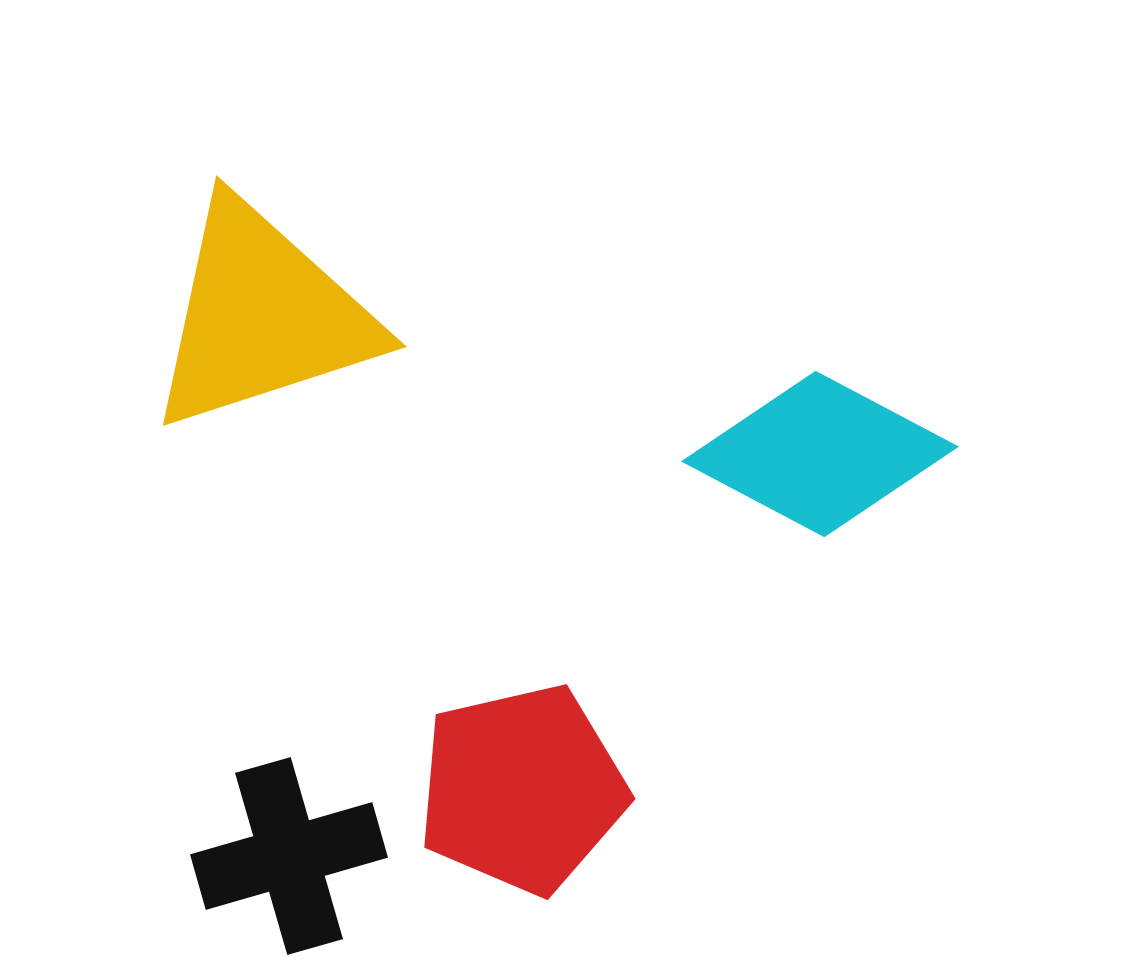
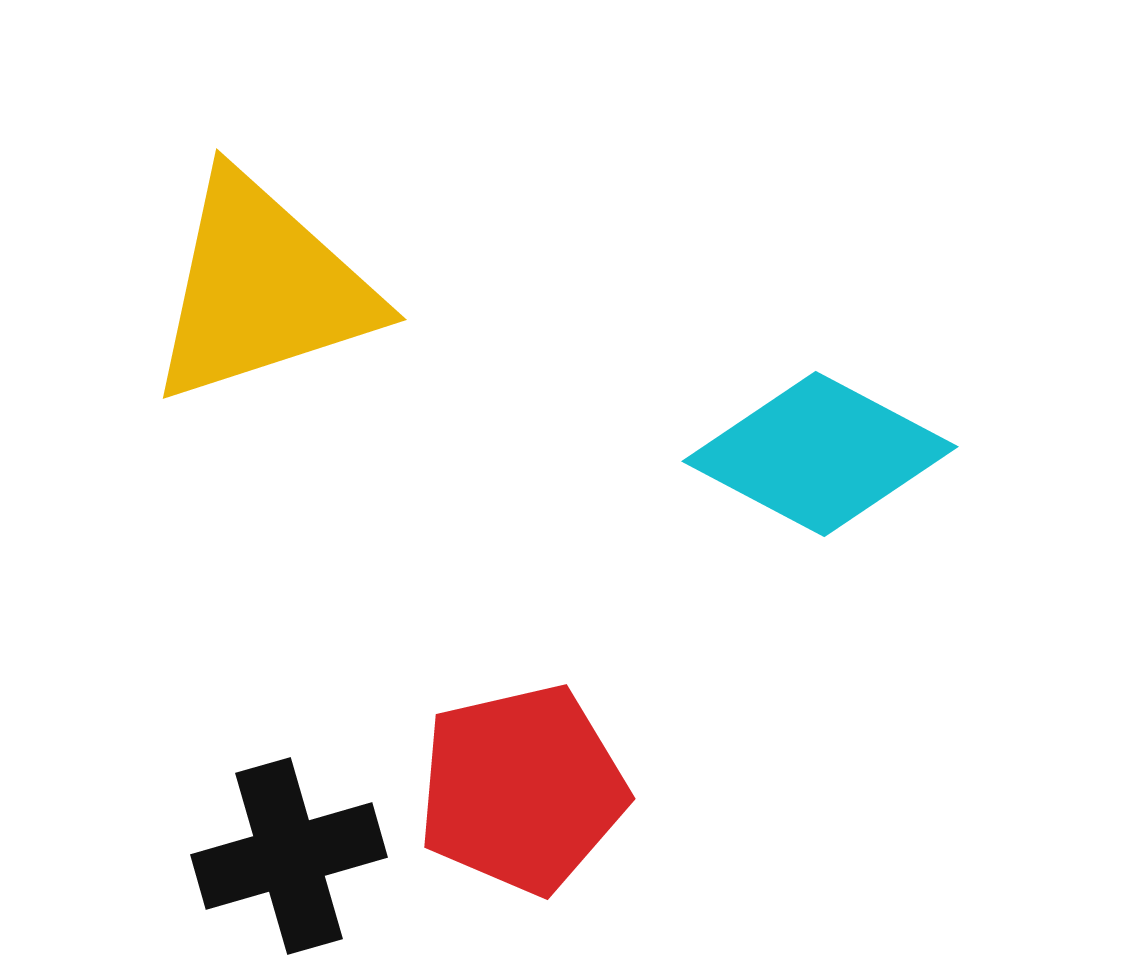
yellow triangle: moved 27 px up
